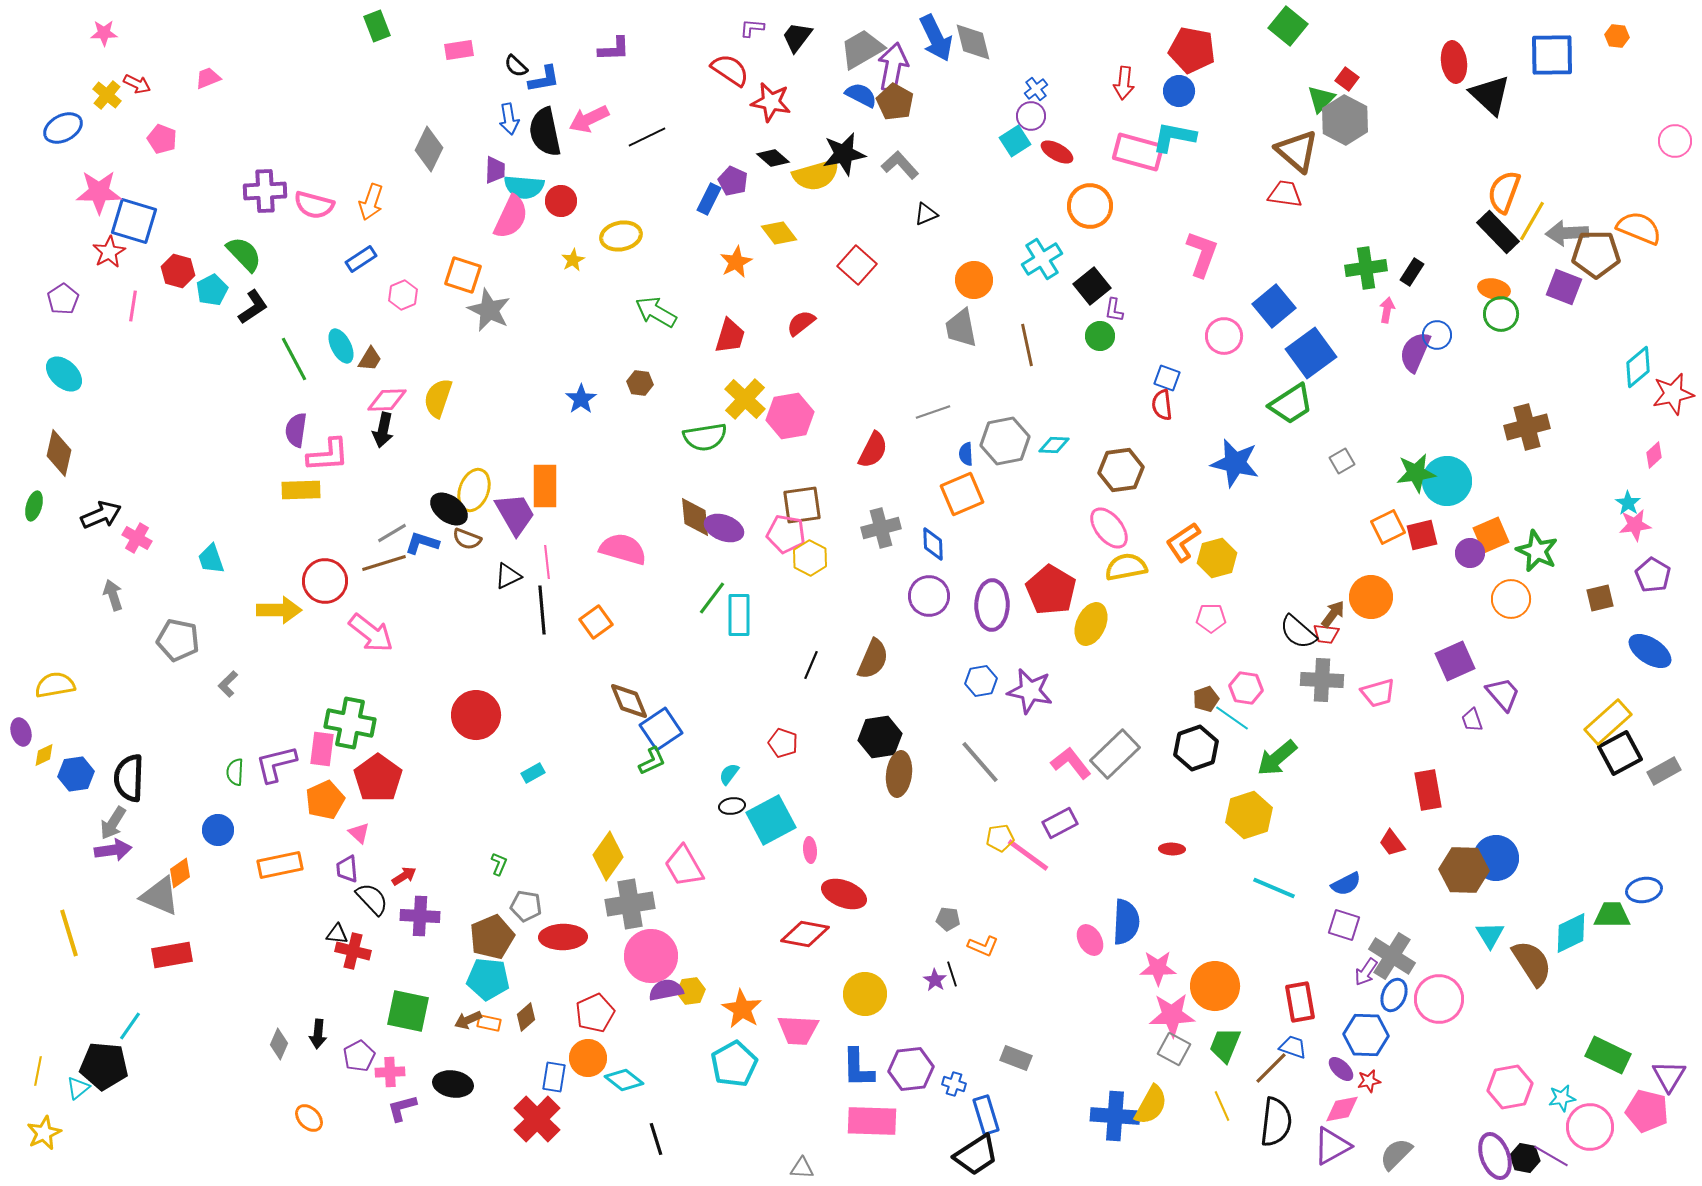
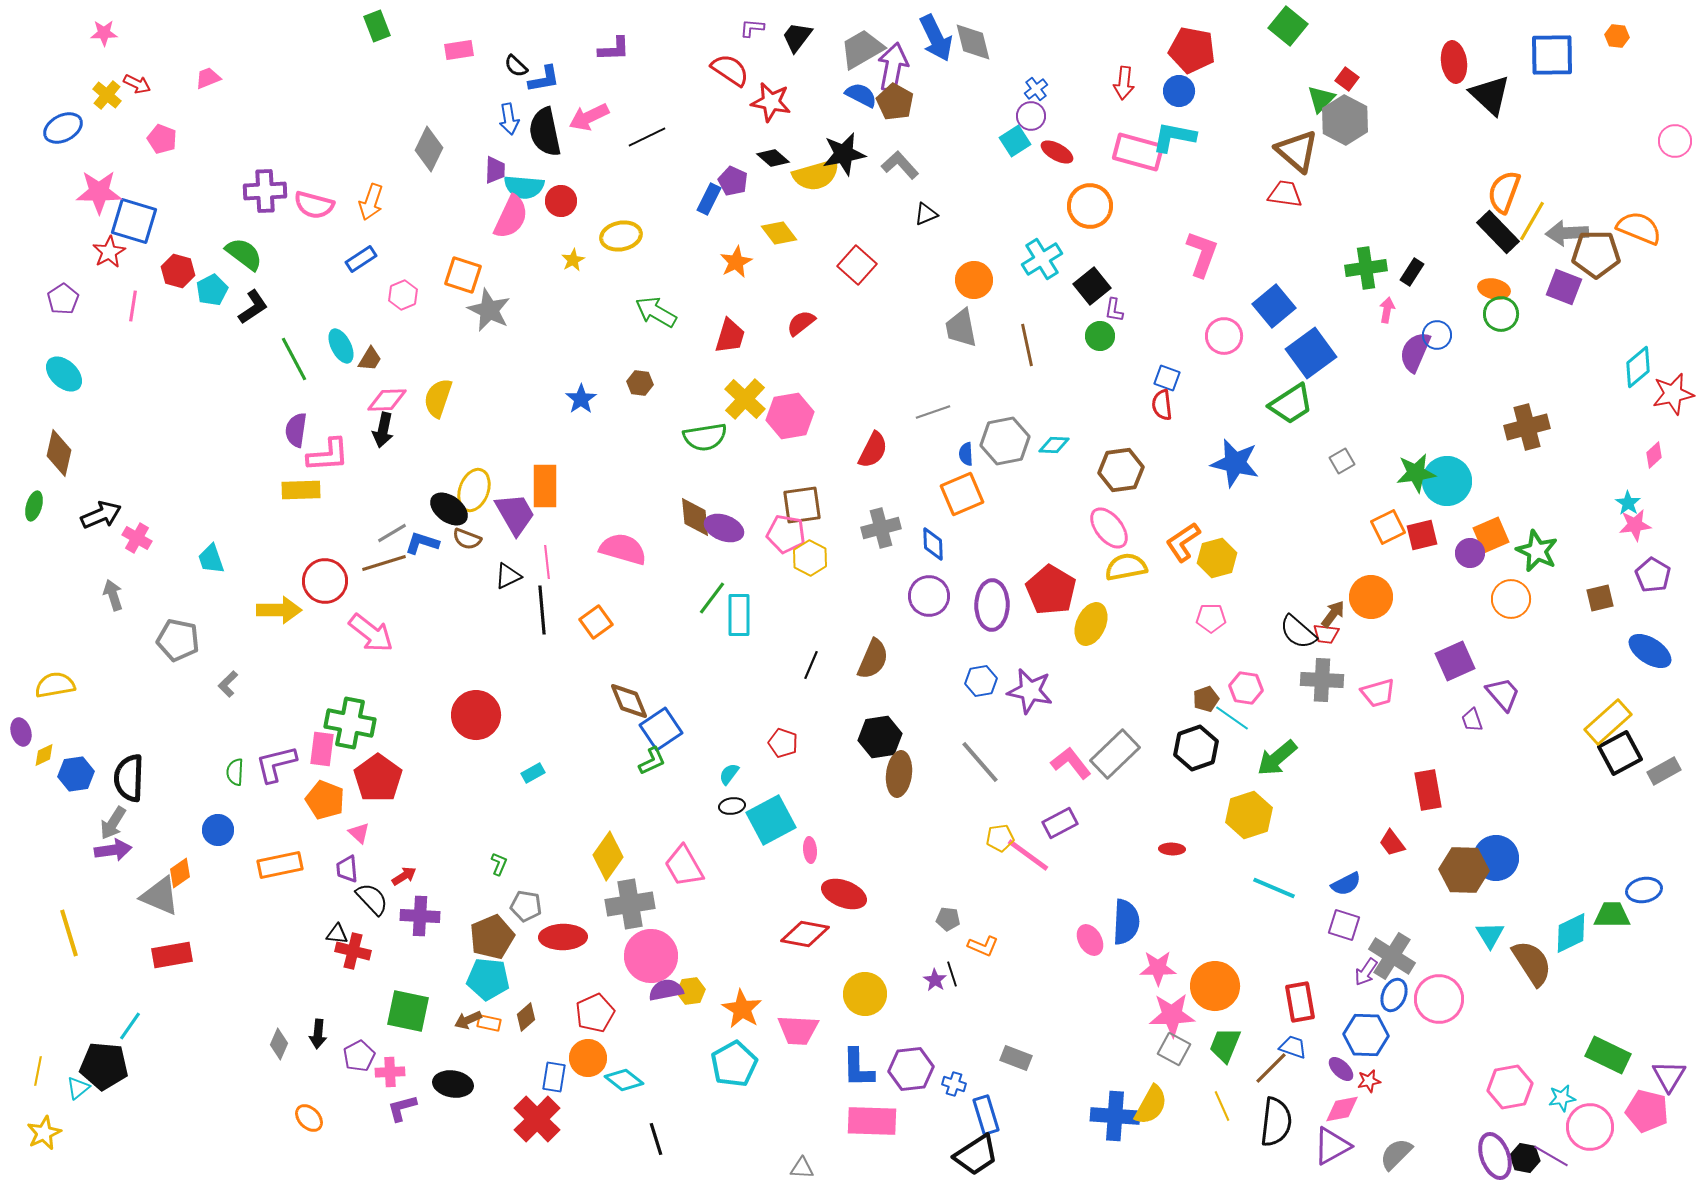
pink arrow at (589, 119): moved 2 px up
green semicircle at (244, 254): rotated 9 degrees counterclockwise
orange pentagon at (325, 800): rotated 27 degrees counterclockwise
